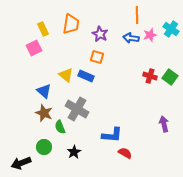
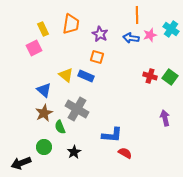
blue triangle: moved 1 px up
brown star: rotated 24 degrees clockwise
purple arrow: moved 1 px right, 6 px up
